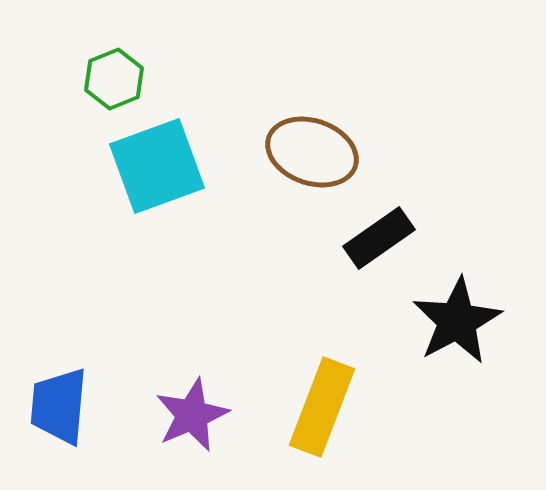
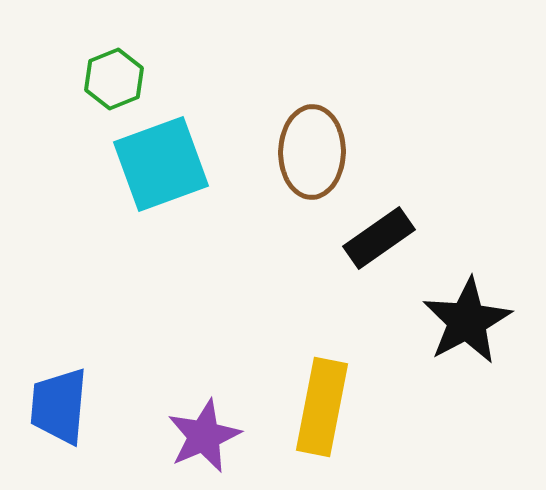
brown ellipse: rotated 72 degrees clockwise
cyan square: moved 4 px right, 2 px up
black star: moved 10 px right
yellow rectangle: rotated 10 degrees counterclockwise
purple star: moved 12 px right, 21 px down
